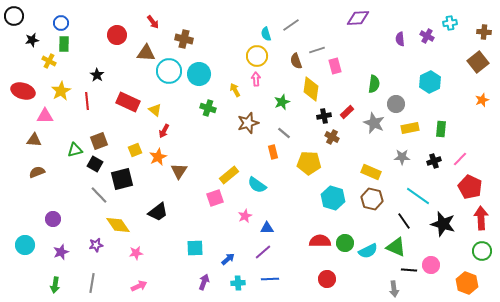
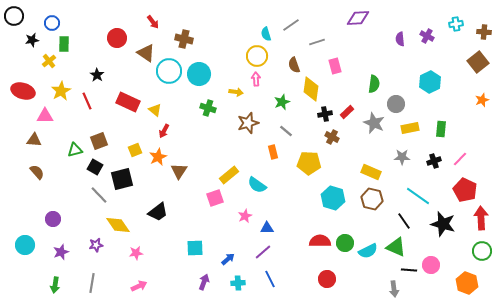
blue circle at (61, 23): moved 9 px left
cyan cross at (450, 23): moved 6 px right, 1 px down
red circle at (117, 35): moved 3 px down
gray line at (317, 50): moved 8 px up
brown triangle at (146, 53): rotated 30 degrees clockwise
yellow cross at (49, 61): rotated 24 degrees clockwise
brown semicircle at (296, 61): moved 2 px left, 4 px down
yellow arrow at (235, 90): moved 1 px right, 2 px down; rotated 128 degrees clockwise
red line at (87, 101): rotated 18 degrees counterclockwise
black cross at (324, 116): moved 1 px right, 2 px up
gray line at (284, 133): moved 2 px right, 2 px up
black square at (95, 164): moved 3 px down
brown semicircle at (37, 172): rotated 70 degrees clockwise
red pentagon at (470, 187): moved 5 px left, 3 px down
blue line at (270, 279): rotated 66 degrees clockwise
